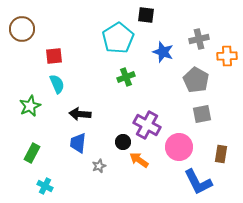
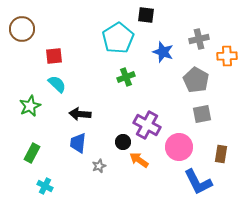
cyan semicircle: rotated 24 degrees counterclockwise
